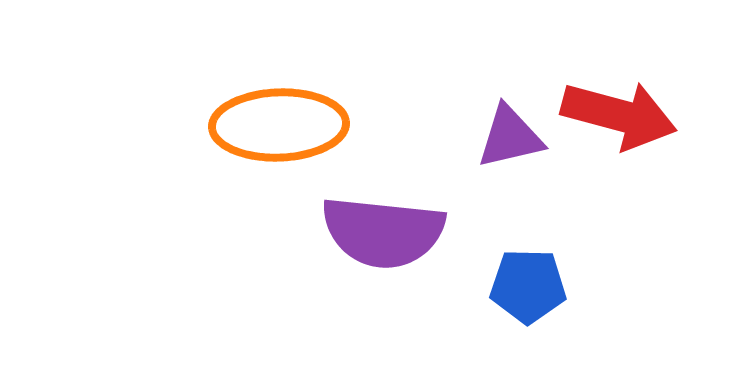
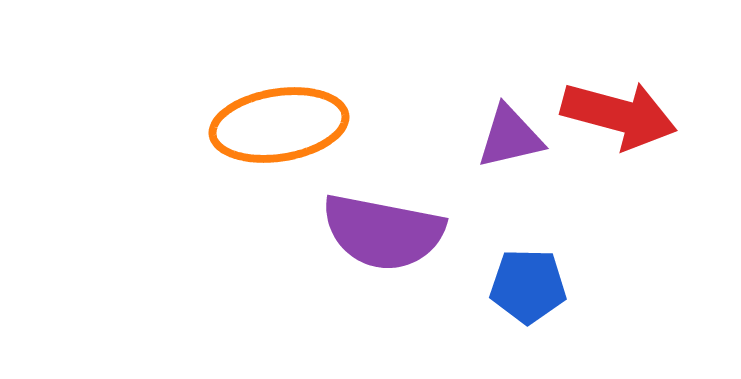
orange ellipse: rotated 7 degrees counterclockwise
purple semicircle: rotated 5 degrees clockwise
